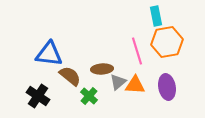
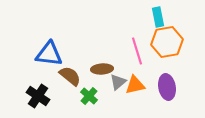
cyan rectangle: moved 2 px right, 1 px down
orange triangle: rotated 15 degrees counterclockwise
